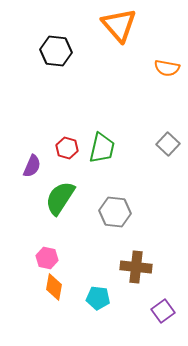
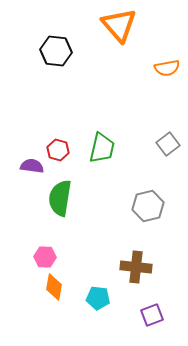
orange semicircle: rotated 20 degrees counterclockwise
gray square: rotated 10 degrees clockwise
red hexagon: moved 9 px left, 2 px down
purple semicircle: rotated 105 degrees counterclockwise
green semicircle: rotated 24 degrees counterclockwise
gray hexagon: moved 33 px right, 6 px up; rotated 20 degrees counterclockwise
pink hexagon: moved 2 px left, 1 px up; rotated 10 degrees counterclockwise
purple square: moved 11 px left, 4 px down; rotated 15 degrees clockwise
